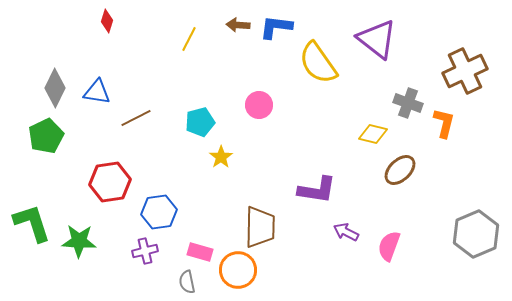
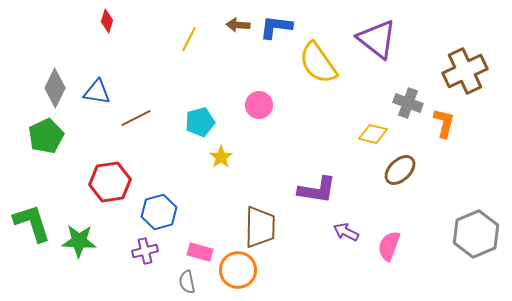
blue hexagon: rotated 8 degrees counterclockwise
